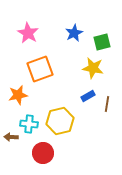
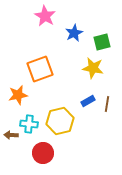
pink star: moved 17 px right, 17 px up
blue rectangle: moved 5 px down
brown arrow: moved 2 px up
